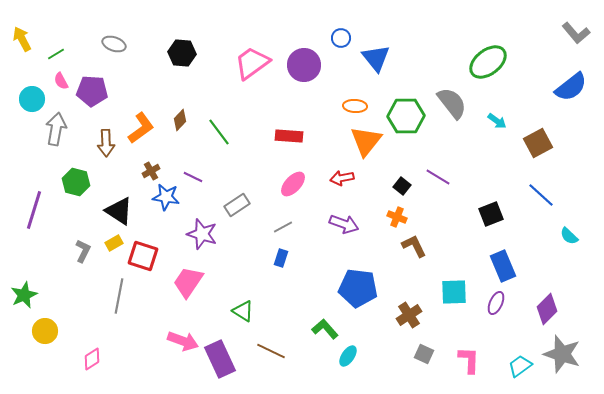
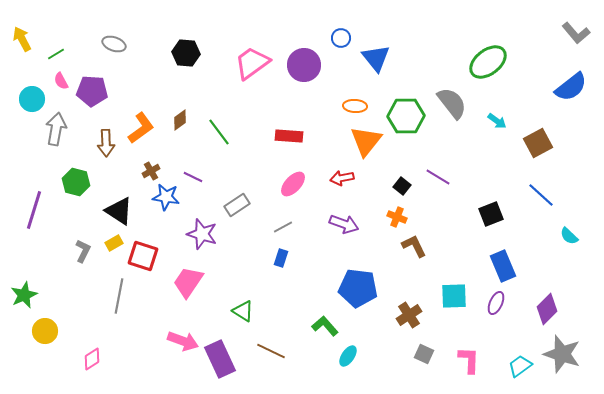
black hexagon at (182, 53): moved 4 px right
brown diamond at (180, 120): rotated 10 degrees clockwise
cyan square at (454, 292): moved 4 px down
green L-shape at (325, 329): moved 3 px up
